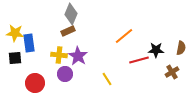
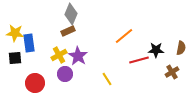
yellow cross: rotated 35 degrees counterclockwise
